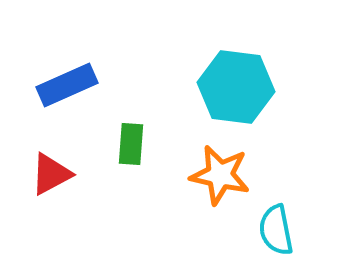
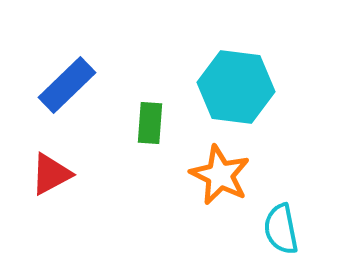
blue rectangle: rotated 20 degrees counterclockwise
green rectangle: moved 19 px right, 21 px up
orange star: rotated 14 degrees clockwise
cyan semicircle: moved 5 px right, 1 px up
